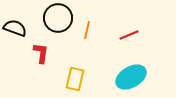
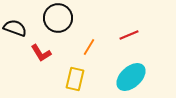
orange line: moved 2 px right, 17 px down; rotated 18 degrees clockwise
red L-shape: rotated 140 degrees clockwise
cyan ellipse: rotated 12 degrees counterclockwise
